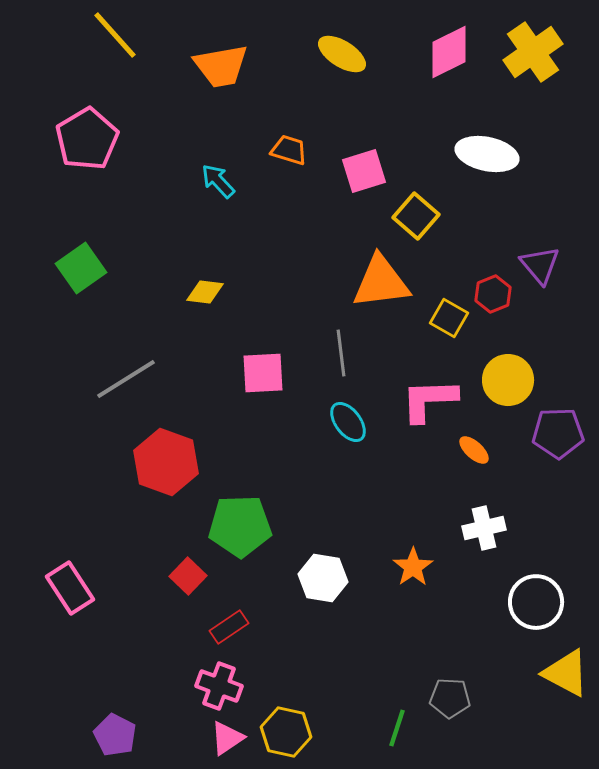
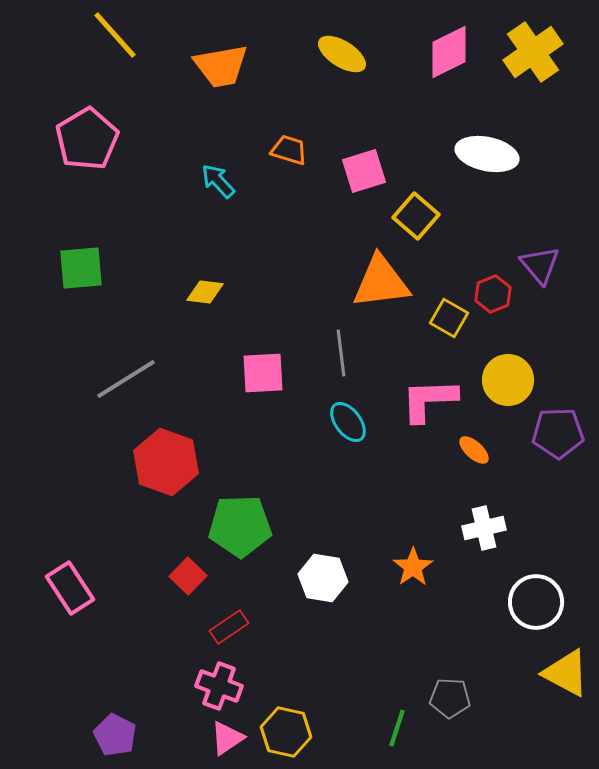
green square at (81, 268): rotated 30 degrees clockwise
